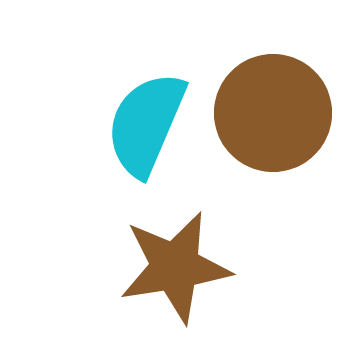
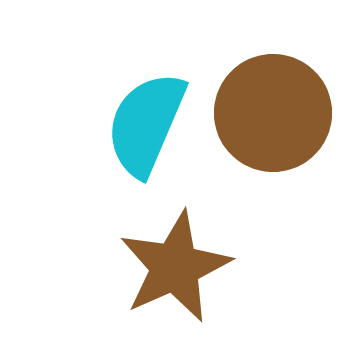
brown star: rotated 15 degrees counterclockwise
